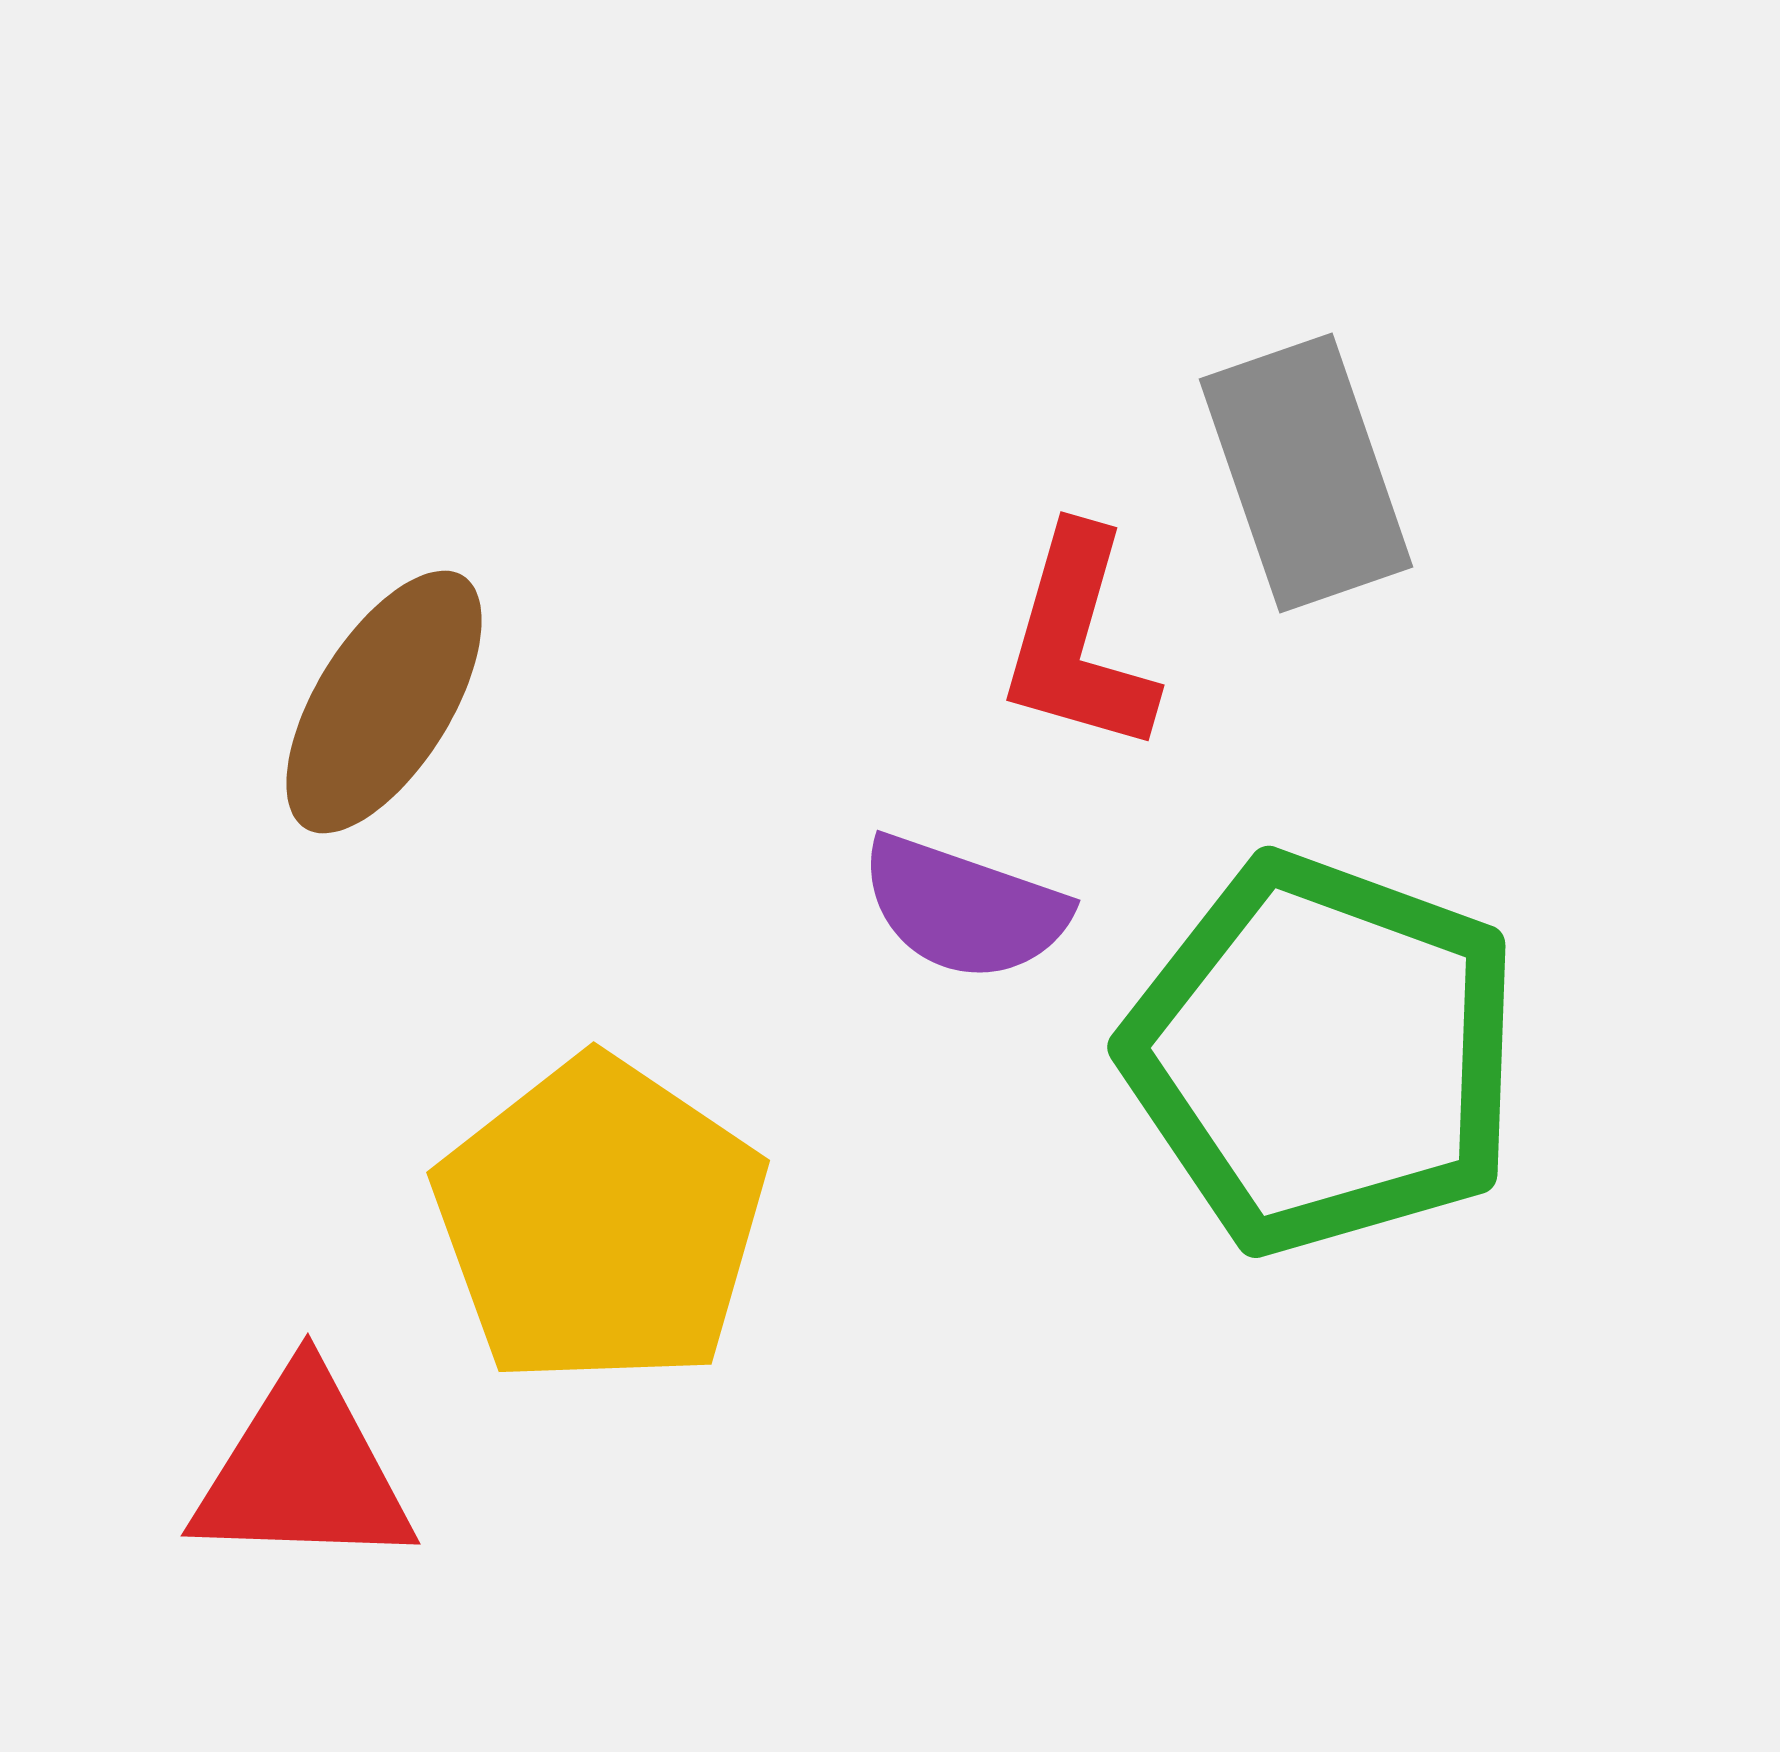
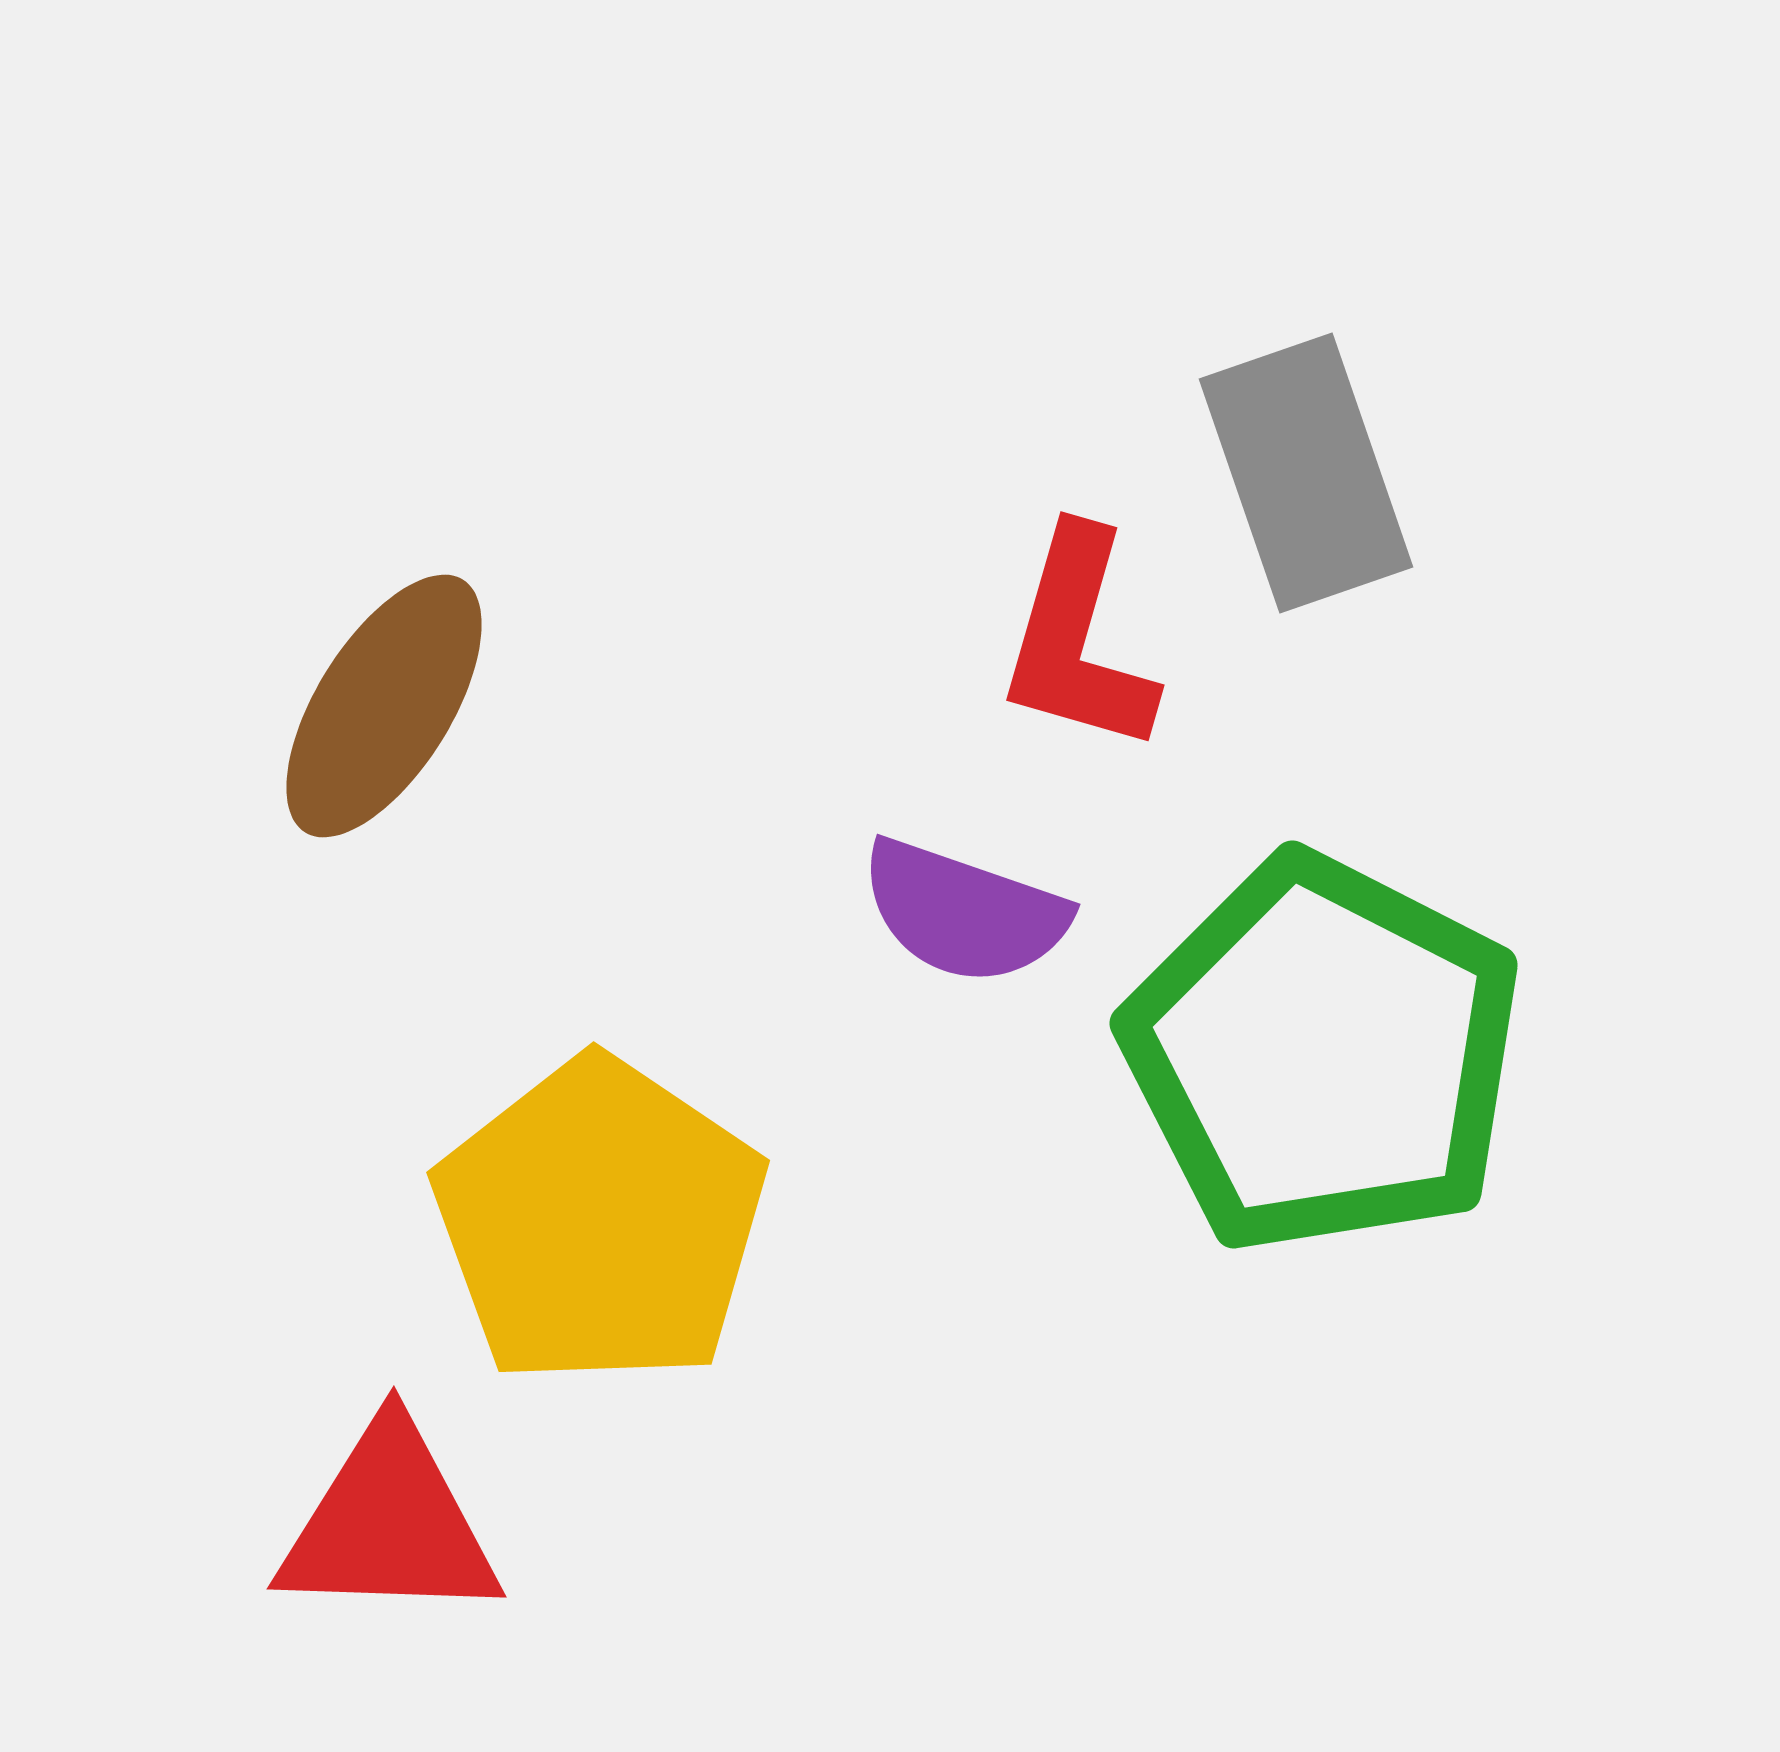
brown ellipse: moved 4 px down
purple semicircle: moved 4 px down
green pentagon: rotated 7 degrees clockwise
red triangle: moved 86 px right, 53 px down
